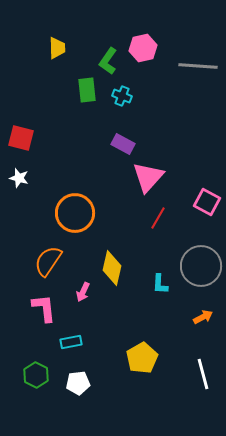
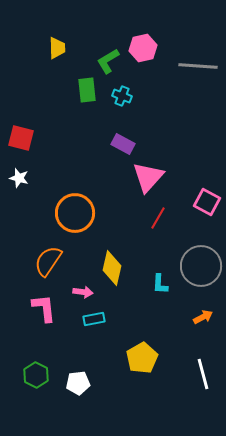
green L-shape: rotated 24 degrees clockwise
pink arrow: rotated 108 degrees counterclockwise
cyan rectangle: moved 23 px right, 23 px up
